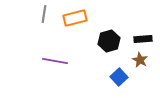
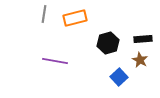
black hexagon: moved 1 px left, 2 px down
